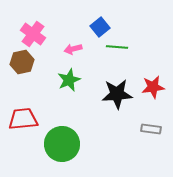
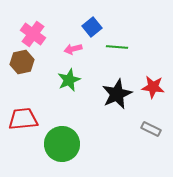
blue square: moved 8 px left
red star: rotated 15 degrees clockwise
black star: rotated 20 degrees counterclockwise
gray rectangle: rotated 18 degrees clockwise
